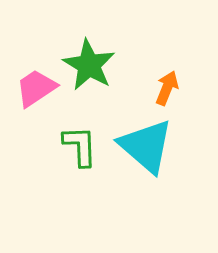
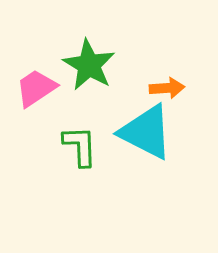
orange arrow: rotated 64 degrees clockwise
cyan triangle: moved 14 px up; rotated 14 degrees counterclockwise
